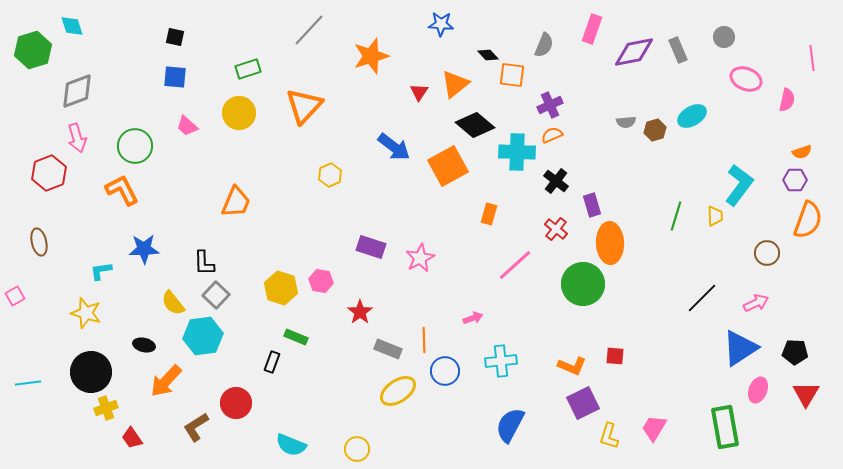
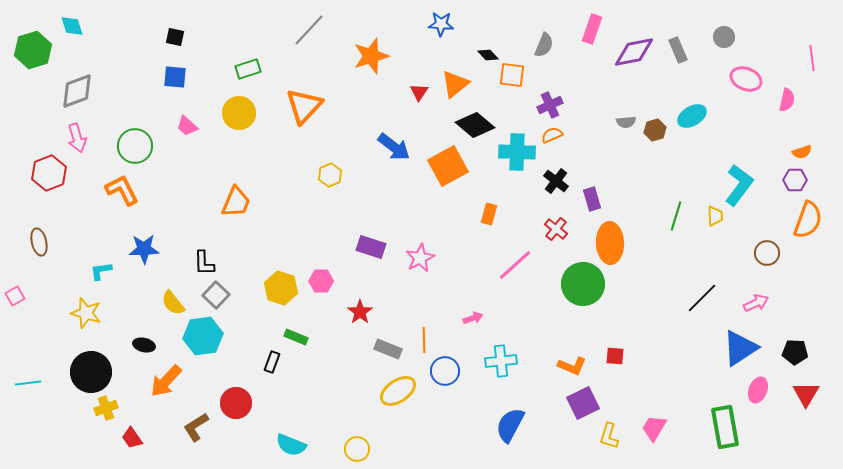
purple rectangle at (592, 205): moved 6 px up
pink hexagon at (321, 281): rotated 10 degrees counterclockwise
